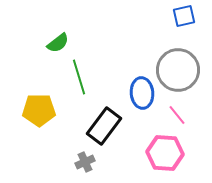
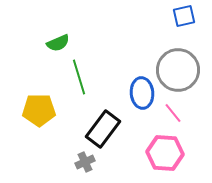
green semicircle: rotated 15 degrees clockwise
pink line: moved 4 px left, 2 px up
black rectangle: moved 1 px left, 3 px down
